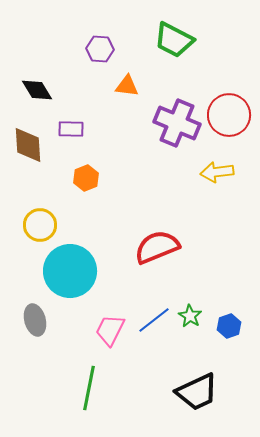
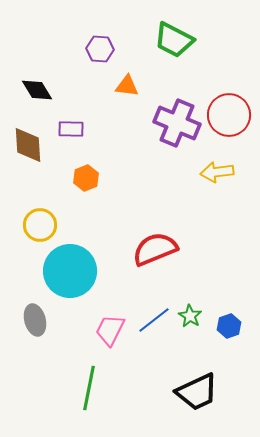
red semicircle: moved 2 px left, 2 px down
